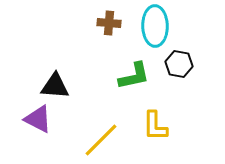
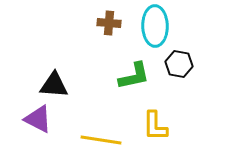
black triangle: moved 1 px left, 1 px up
yellow line: rotated 54 degrees clockwise
